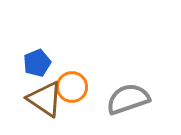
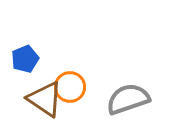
blue pentagon: moved 12 px left, 4 px up
orange circle: moved 2 px left
